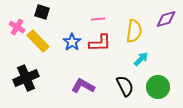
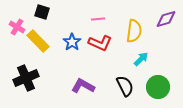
red L-shape: rotated 25 degrees clockwise
